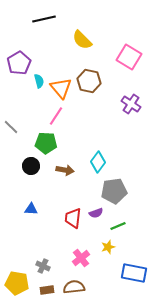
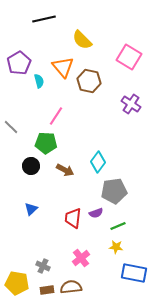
orange triangle: moved 2 px right, 21 px up
brown arrow: rotated 18 degrees clockwise
blue triangle: rotated 48 degrees counterclockwise
yellow star: moved 8 px right; rotated 24 degrees clockwise
brown semicircle: moved 3 px left
